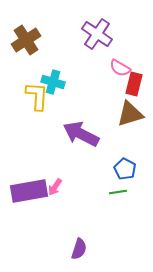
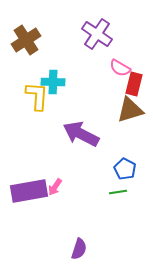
cyan cross: rotated 15 degrees counterclockwise
brown triangle: moved 4 px up
